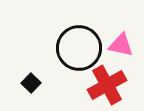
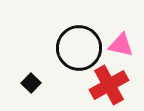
red cross: moved 2 px right
